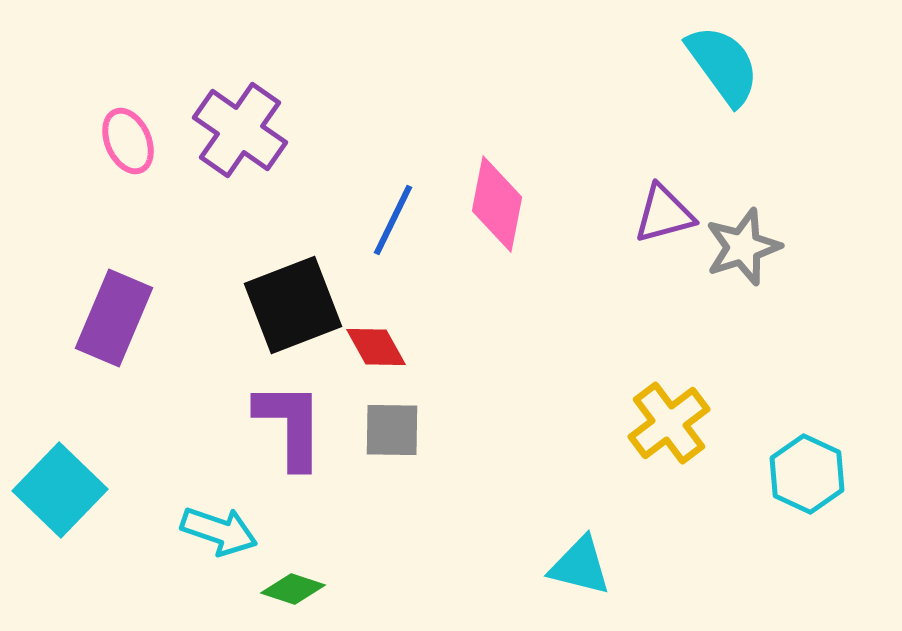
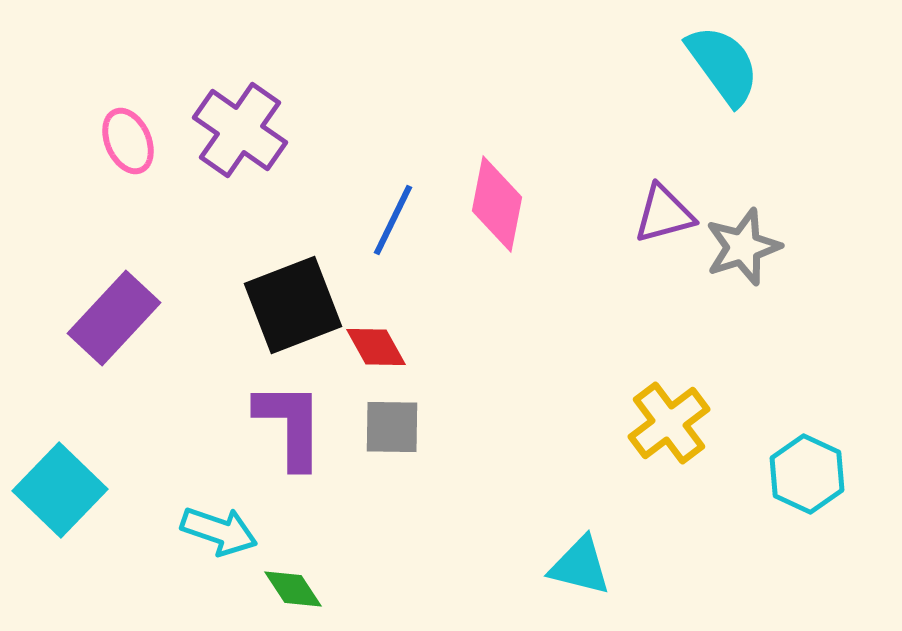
purple rectangle: rotated 20 degrees clockwise
gray square: moved 3 px up
green diamond: rotated 38 degrees clockwise
